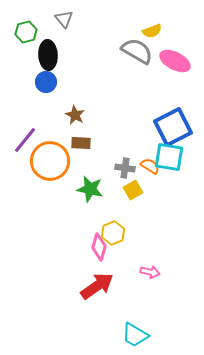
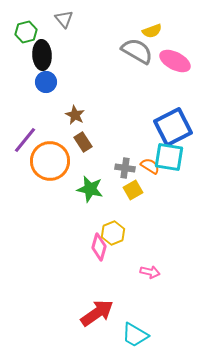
black ellipse: moved 6 px left
brown rectangle: moved 2 px right, 1 px up; rotated 54 degrees clockwise
red arrow: moved 27 px down
